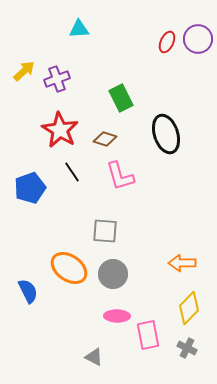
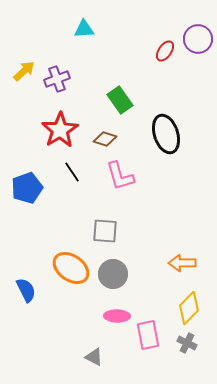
cyan triangle: moved 5 px right
red ellipse: moved 2 px left, 9 px down; rotated 10 degrees clockwise
green rectangle: moved 1 px left, 2 px down; rotated 8 degrees counterclockwise
red star: rotated 9 degrees clockwise
blue pentagon: moved 3 px left
orange ellipse: moved 2 px right
blue semicircle: moved 2 px left, 1 px up
gray cross: moved 5 px up
